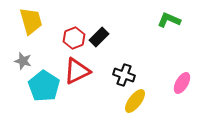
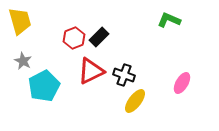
yellow trapezoid: moved 11 px left
gray star: rotated 12 degrees clockwise
red triangle: moved 14 px right
cyan pentagon: rotated 12 degrees clockwise
